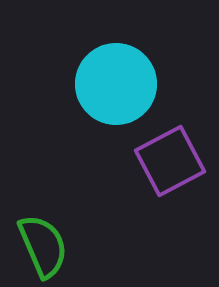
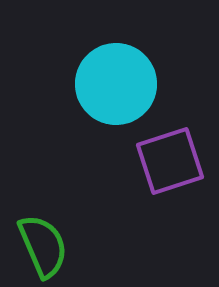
purple square: rotated 10 degrees clockwise
